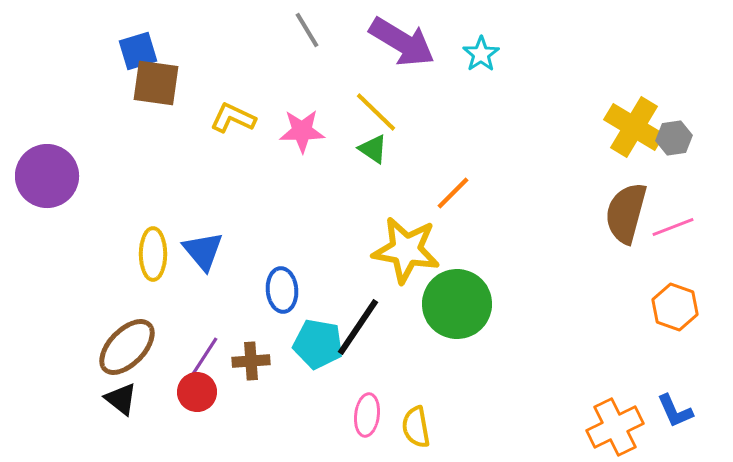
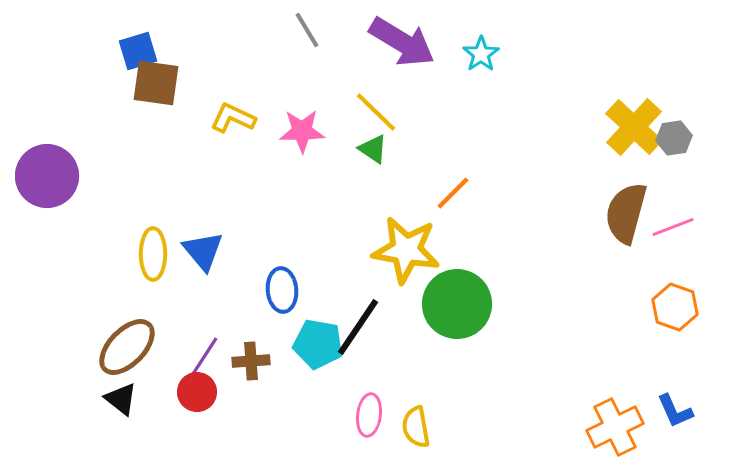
yellow cross: rotated 12 degrees clockwise
pink ellipse: moved 2 px right
